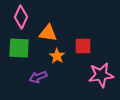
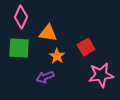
red square: moved 3 px right, 1 px down; rotated 30 degrees counterclockwise
purple arrow: moved 7 px right
